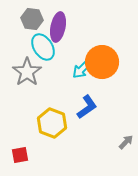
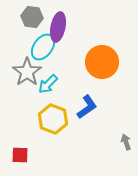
gray hexagon: moved 2 px up
cyan ellipse: rotated 68 degrees clockwise
cyan arrow: moved 34 px left, 15 px down
yellow hexagon: moved 1 px right, 4 px up
gray arrow: rotated 63 degrees counterclockwise
red square: rotated 12 degrees clockwise
